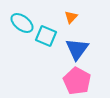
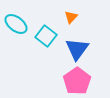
cyan ellipse: moved 6 px left, 1 px down
cyan square: rotated 15 degrees clockwise
pink pentagon: rotated 8 degrees clockwise
